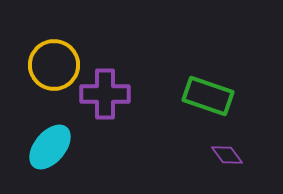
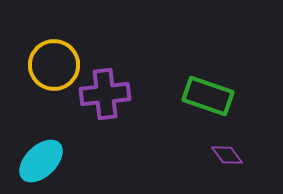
purple cross: rotated 6 degrees counterclockwise
cyan ellipse: moved 9 px left, 14 px down; rotated 6 degrees clockwise
